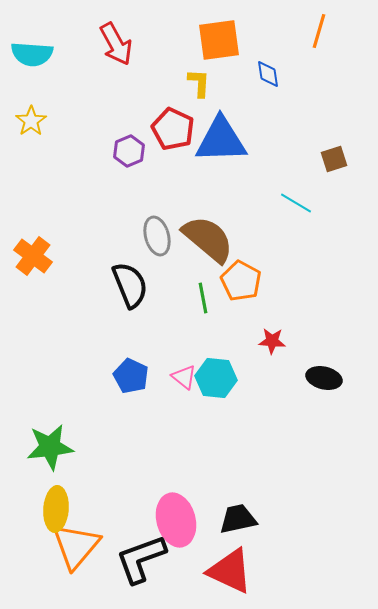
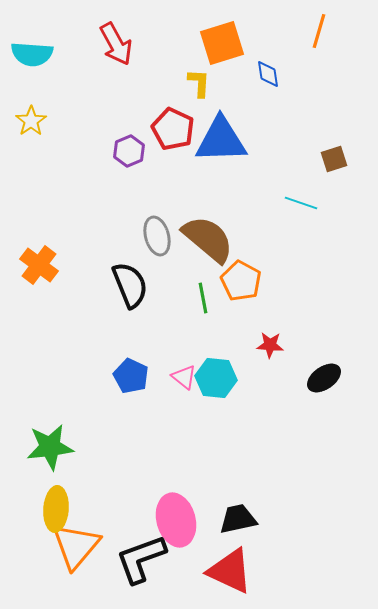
orange square: moved 3 px right, 3 px down; rotated 9 degrees counterclockwise
cyan line: moved 5 px right; rotated 12 degrees counterclockwise
orange cross: moved 6 px right, 9 px down
red star: moved 2 px left, 4 px down
black ellipse: rotated 48 degrees counterclockwise
